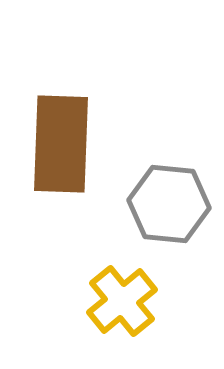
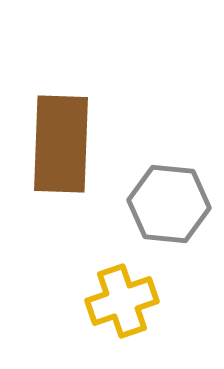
yellow cross: rotated 20 degrees clockwise
